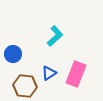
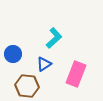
cyan L-shape: moved 1 px left, 2 px down
blue triangle: moved 5 px left, 9 px up
brown hexagon: moved 2 px right
